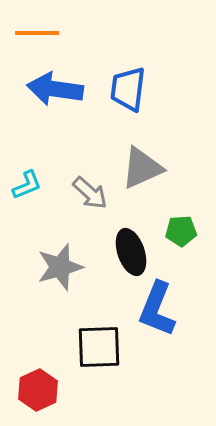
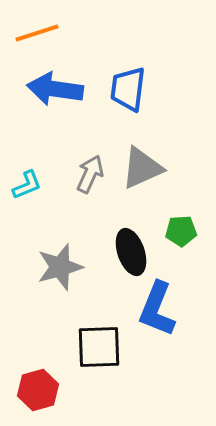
orange line: rotated 18 degrees counterclockwise
gray arrow: moved 19 px up; rotated 108 degrees counterclockwise
red hexagon: rotated 9 degrees clockwise
